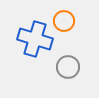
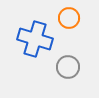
orange circle: moved 5 px right, 3 px up
